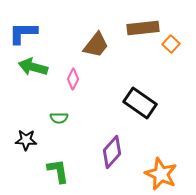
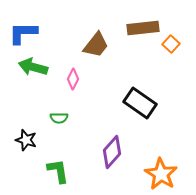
black star: rotated 15 degrees clockwise
orange star: rotated 8 degrees clockwise
